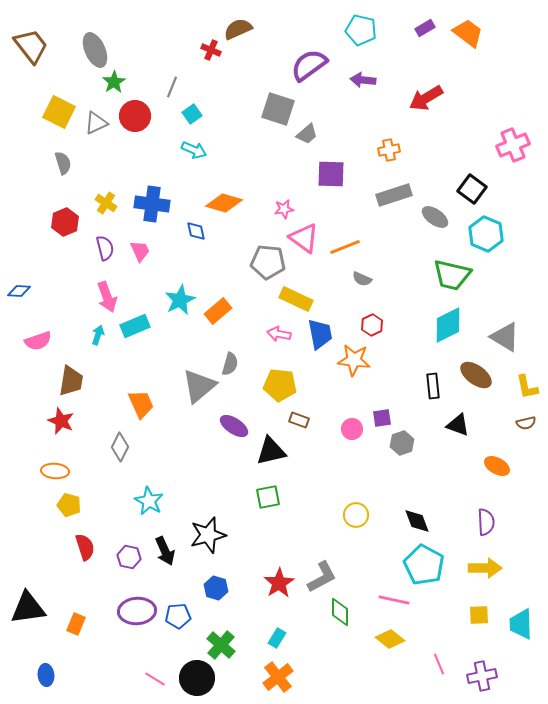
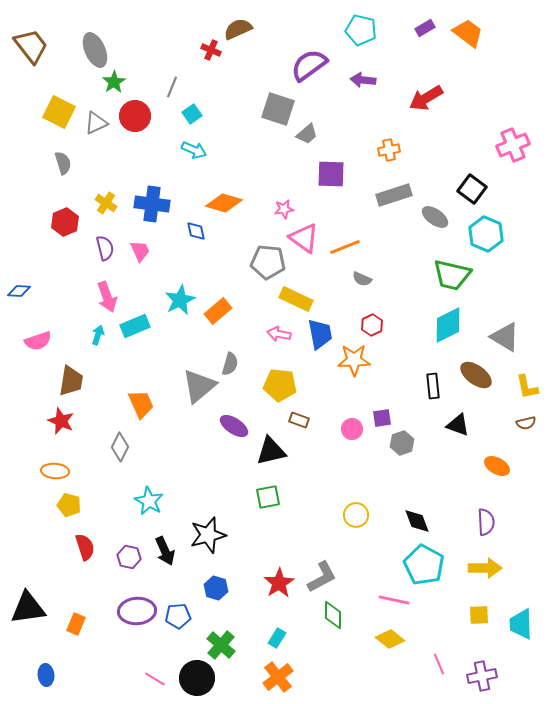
orange star at (354, 360): rotated 8 degrees counterclockwise
green diamond at (340, 612): moved 7 px left, 3 px down
